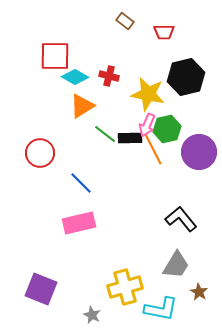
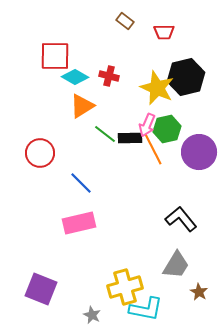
yellow star: moved 9 px right, 6 px up; rotated 12 degrees clockwise
cyan L-shape: moved 15 px left
